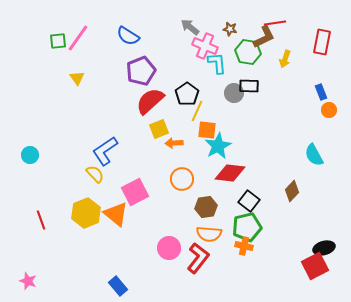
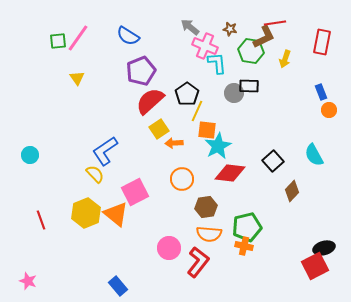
green hexagon at (248, 52): moved 3 px right, 1 px up
yellow square at (159, 129): rotated 12 degrees counterclockwise
black square at (249, 201): moved 24 px right, 40 px up; rotated 10 degrees clockwise
red L-shape at (198, 258): moved 4 px down
